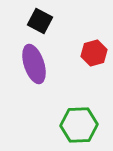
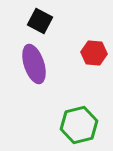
red hexagon: rotated 20 degrees clockwise
green hexagon: rotated 12 degrees counterclockwise
